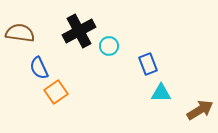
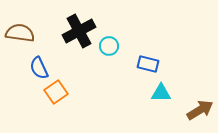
blue rectangle: rotated 55 degrees counterclockwise
